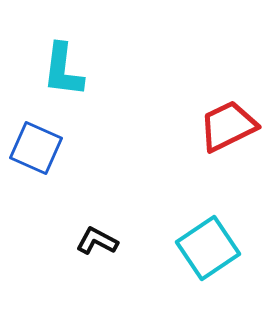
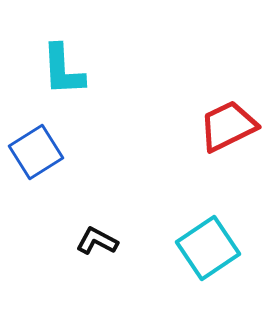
cyan L-shape: rotated 10 degrees counterclockwise
blue square: moved 4 px down; rotated 34 degrees clockwise
